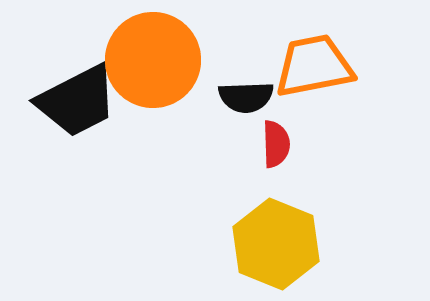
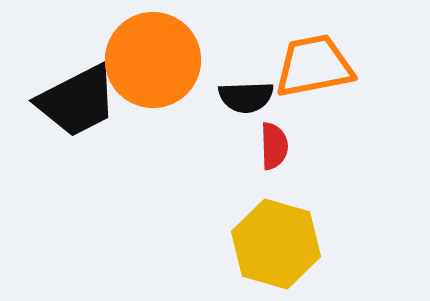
red semicircle: moved 2 px left, 2 px down
yellow hexagon: rotated 6 degrees counterclockwise
